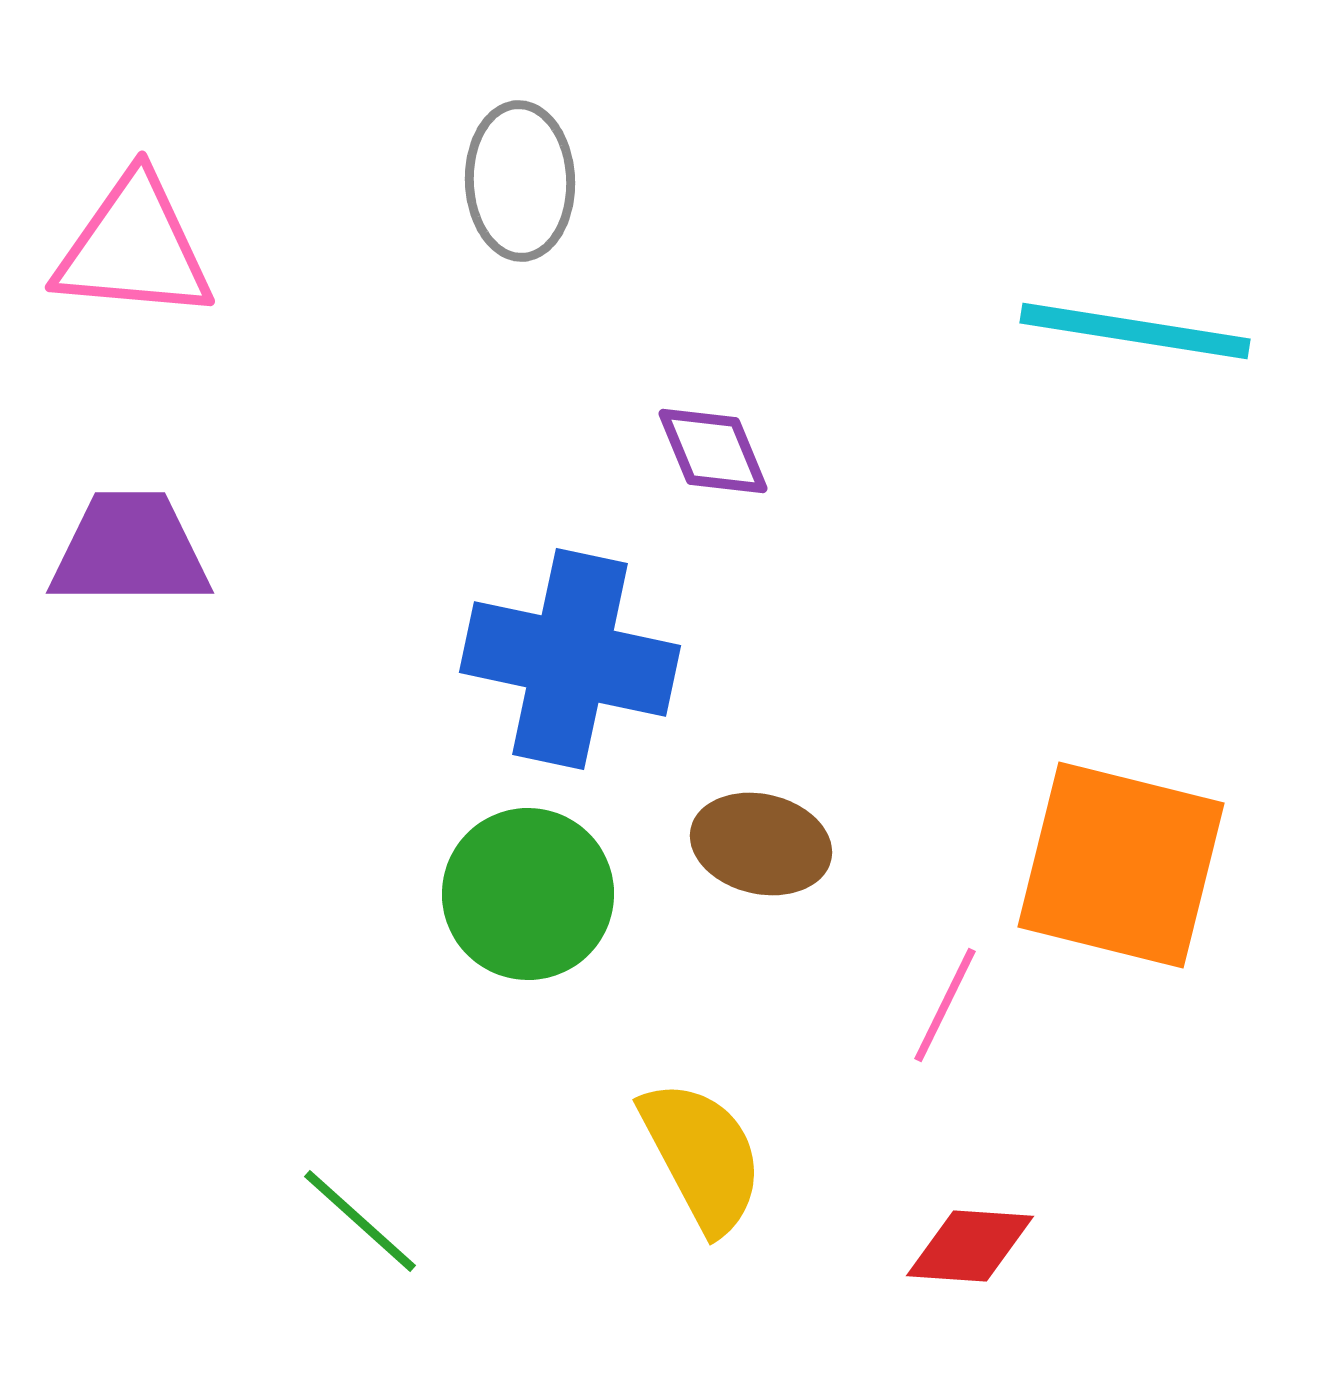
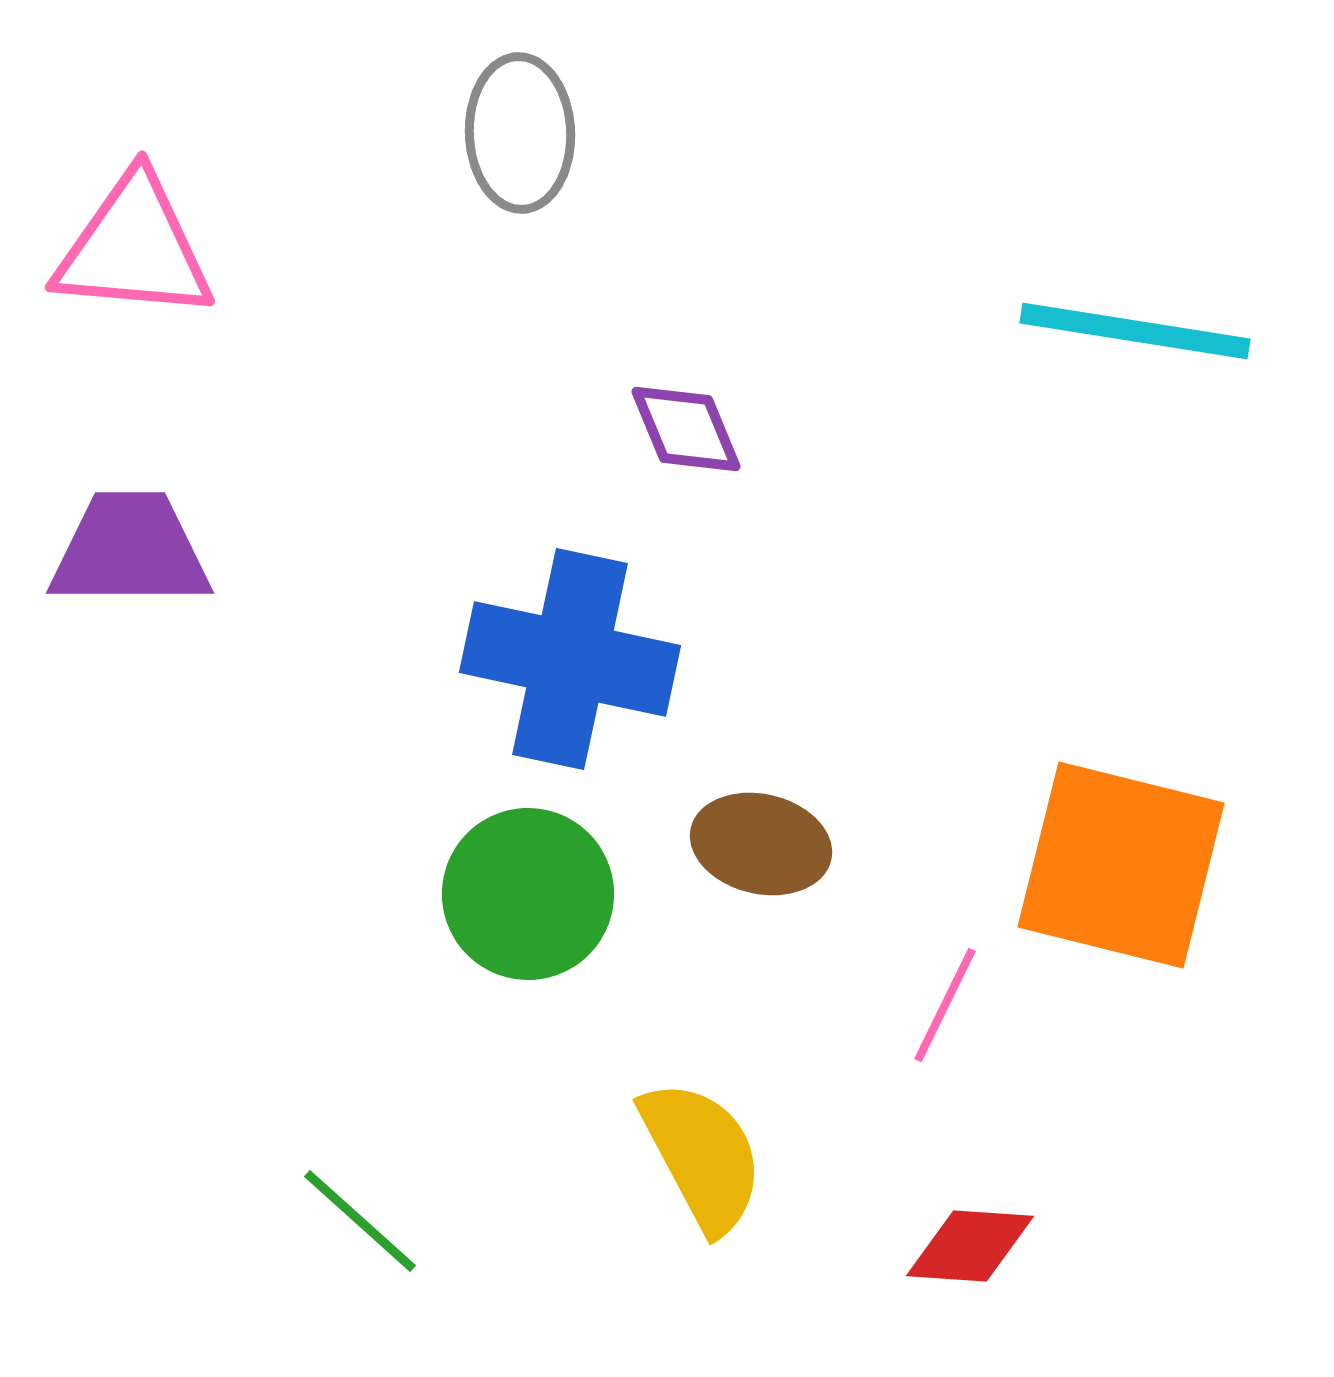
gray ellipse: moved 48 px up
purple diamond: moved 27 px left, 22 px up
